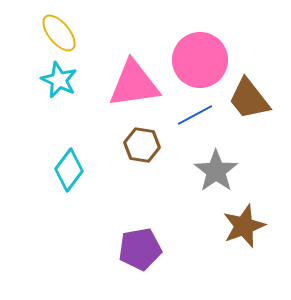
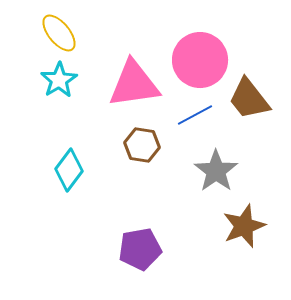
cyan star: rotated 15 degrees clockwise
